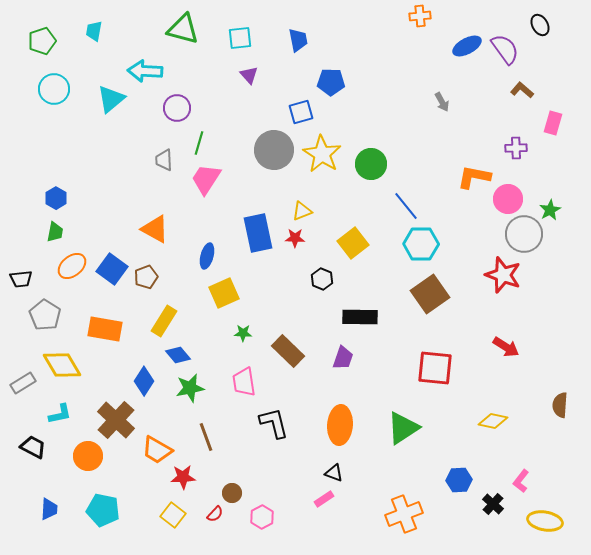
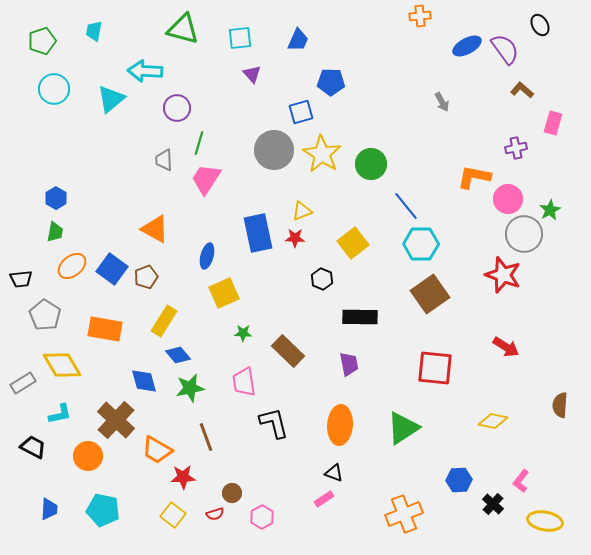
blue trapezoid at (298, 40): rotated 35 degrees clockwise
purple triangle at (249, 75): moved 3 px right, 1 px up
purple cross at (516, 148): rotated 10 degrees counterclockwise
purple trapezoid at (343, 358): moved 6 px right, 6 px down; rotated 30 degrees counterclockwise
blue diamond at (144, 381): rotated 48 degrees counterclockwise
red semicircle at (215, 514): rotated 30 degrees clockwise
